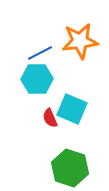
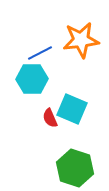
orange star: moved 1 px right, 1 px up
cyan hexagon: moved 5 px left
green hexagon: moved 5 px right
